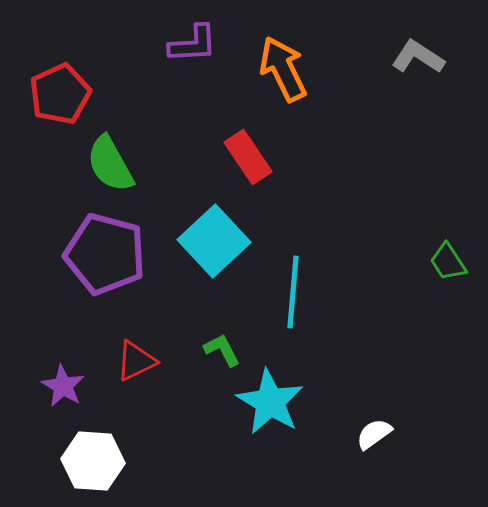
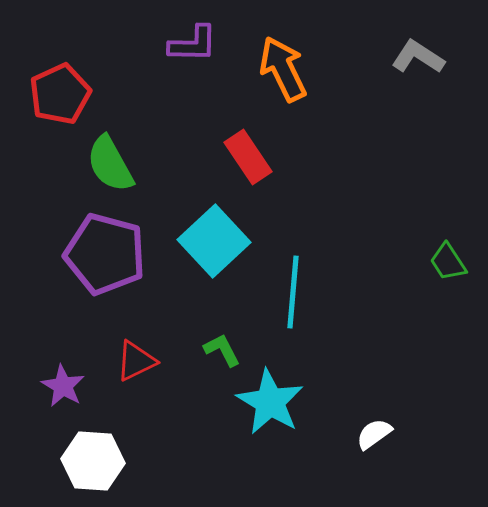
purple L-shape: rotated 4 degrees clockwise
